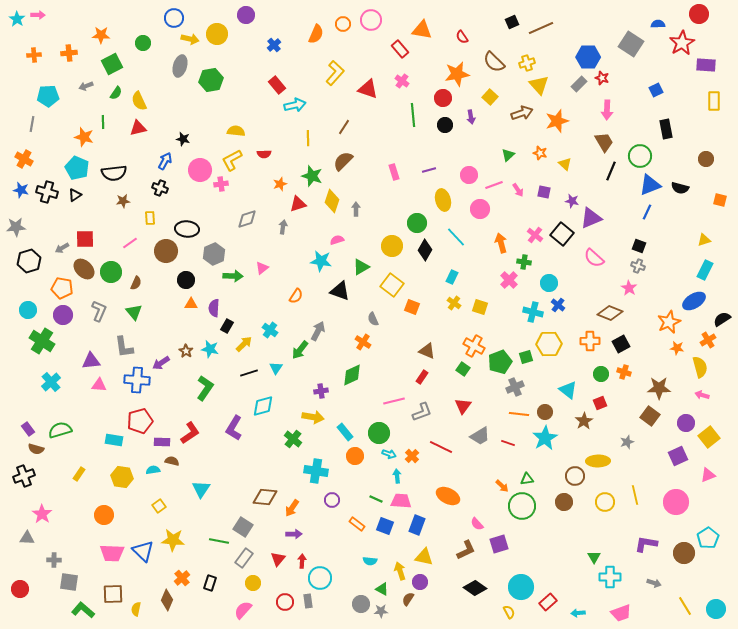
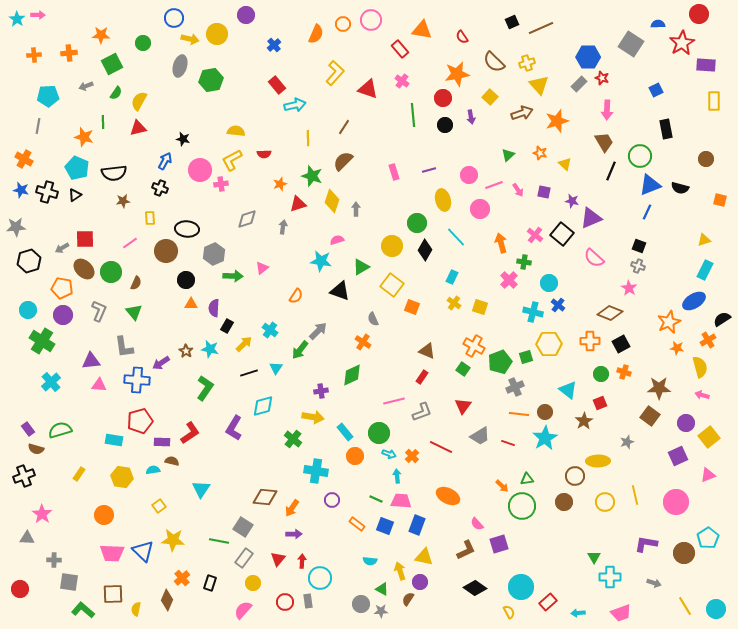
yellow semicircle at (139, 101): rotated 54 degrees clockwise
gray line at (32, 124): moved 6 px right, 2 px down
gray arrow at (318, 331): rotated 18 degrees clockwise
